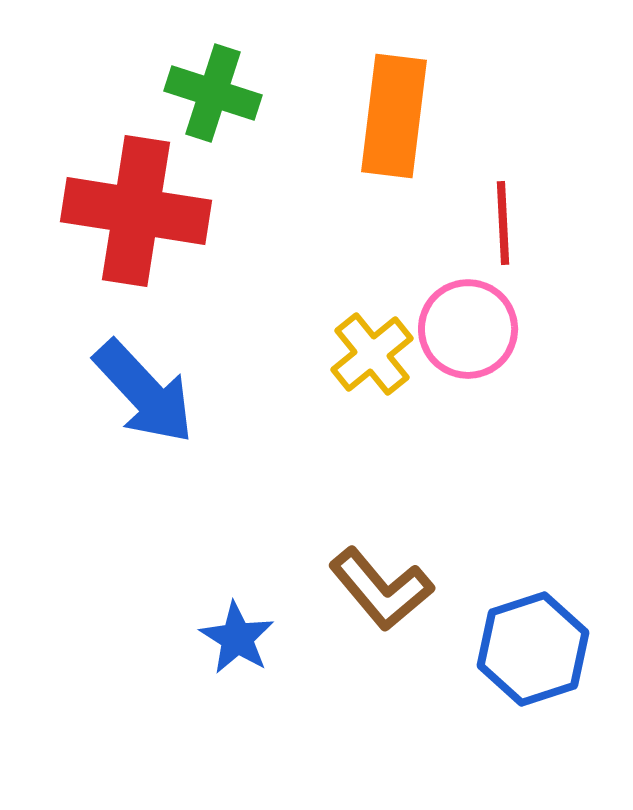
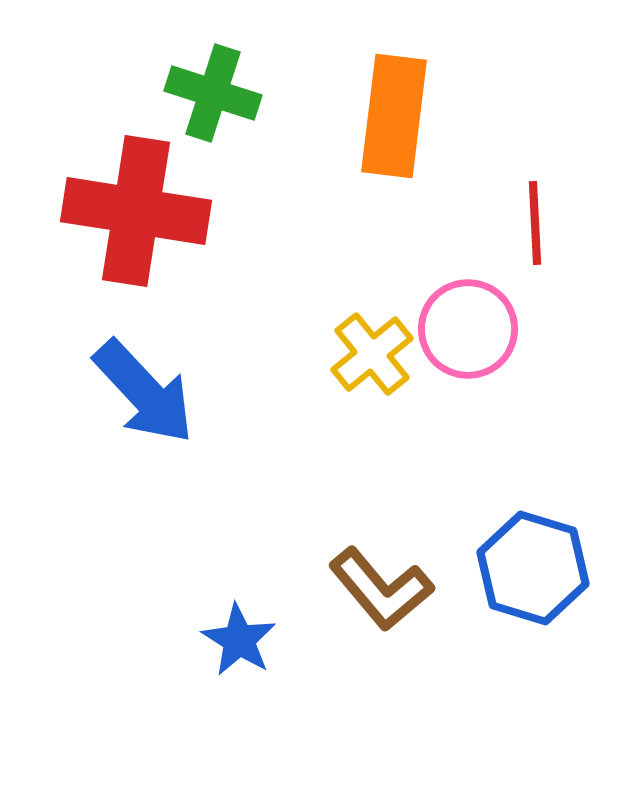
red line: moved 32 px right
blue star: moved 2 px right, 2 px down
blue hexagon: moved 81 px up; rotated 25 degrees counterclockwise
